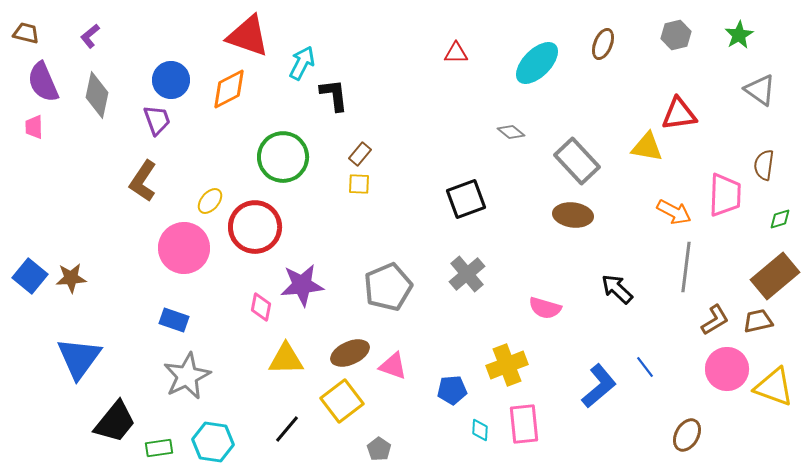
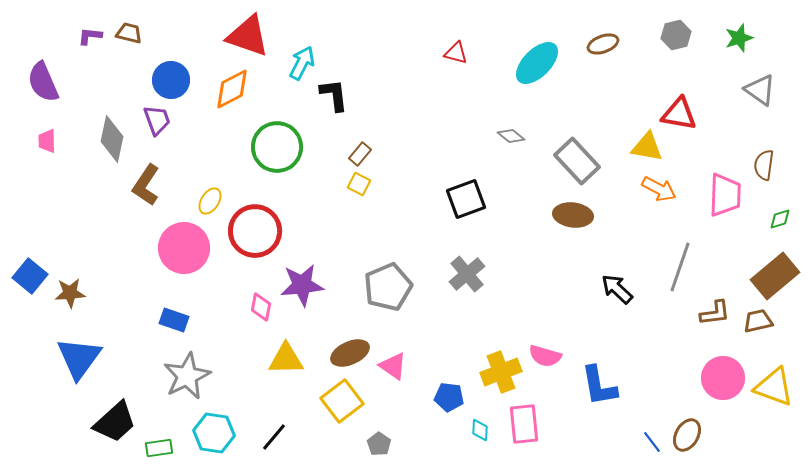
brown trapezoid at (26, 33): moved 103 px right
green star at (739, 35): moved 3 px down; rotated 12 degrees clockwise
purple L-shape at (90, 36): rotated 45 degrees clockwise
brown ellipse at (603, 44): rotated 48 degrees clockwise
red triangle at (456, 53): rotated 15 degrees clockwise
orange diamond at (229, 89): moved 3 px right
gray diamond at (97, 95): moved 15 px right, 44 px down
red triangle at (679, 114): rotated 18 degrees clockwise
pink trapezoid at (34, 127): moved 13 px right, 14 px down
gray diamond at (511, 132): moved 4 px down
green circle at (283, 157): moved 6 px left, 10 px up
brown L-shape at (143, 181): moved 3 px right, 4 px down
yellow square at (359, 184): rotated 25 degrees clockwise
yellow ellipse at (210, 201): rotated 8 degrees counterclockwise
orange arrow at (674, 212): moved 15 px left, 23 px up
red circle at (255, 227): moved 4 px down
gray line at (686, 267): moved 6 px left; rotated 12 degrees clockwise
brown star at (71, 278): moved 1 px left, 15 px down
pink semicircle at (545, 308): moved 48 px down
brown L-shape at (715, 320): moved 7 px up; rotated 24 degrees clockwise
yellow cross at (507, 365): moved 6 px left, 7 px down
pink triangle at (393, 366): rotated 16 degrees clockwise
blue line at (645, 367): moved 7 px right, 75 px down
pink circle at (727, 369): moved 4 px left, 9 px down
blue L-shape at (599, 386): rotated 120 degrees clockwise
blue pentagon at (452, 390): moved 3 px left, 7 px down; rotated 12 degrees clockwise
black trapezoid at (115, 422): rotated 9 degrees clockwise
black line at (287, 429): moved 13 px left, 8 px down
cyan hexagon at (213, 442): moved 1 px right, 9 px up
gray pentagon at (379, 449): moved 5 px up
